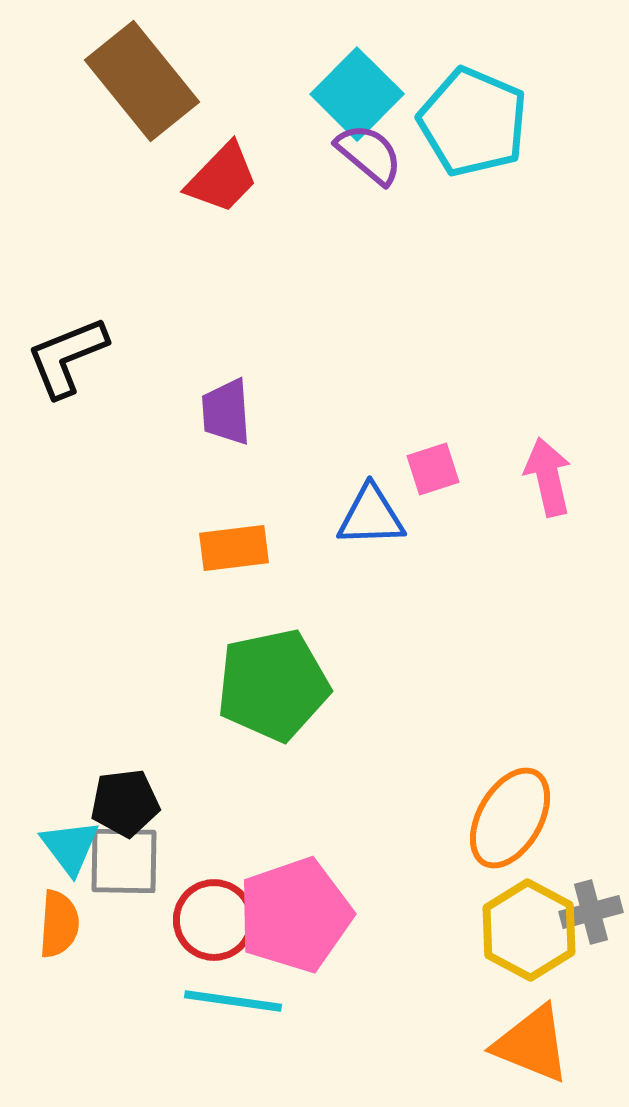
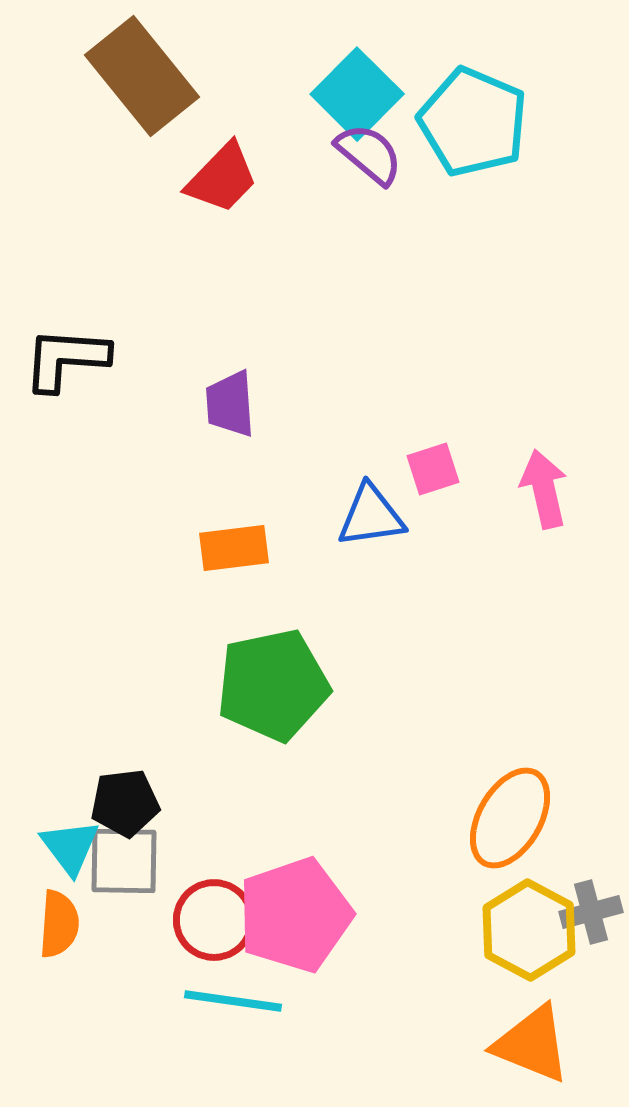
brown rectangle: moved 5 px up
black L-shape: moved 1 px left, 2 px down; rotated 26 degrees clockwise
purple trapezoid: moved 4 px right, 8 px up
pink arrow: moved 4 px left, 12 px down
blue triangle: rotated 6 degrees counterclockwise
